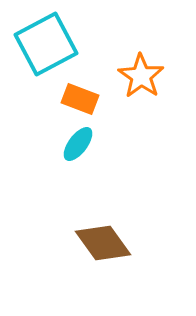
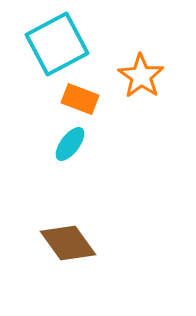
cyan square: moved 11 px right
cyan ellipse: moved 8 px left
brown diamond: moved 35 px left
